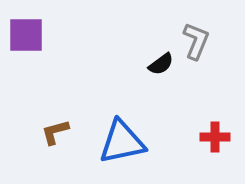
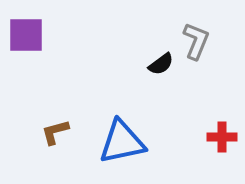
red cross: moved 7 px right
